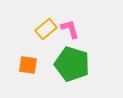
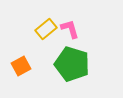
orange square: moved 7 px left, 1 px down; rotated 36 degrees counterclockwise
